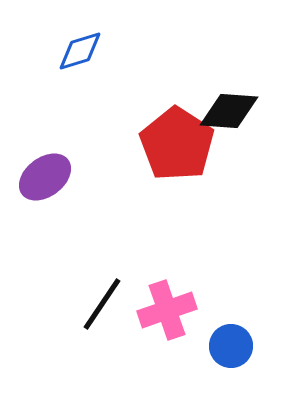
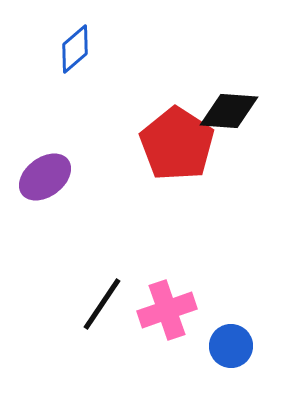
blue diamond: moved 5 px left, 2 px up; rotated 24 degrees counterclockwise
